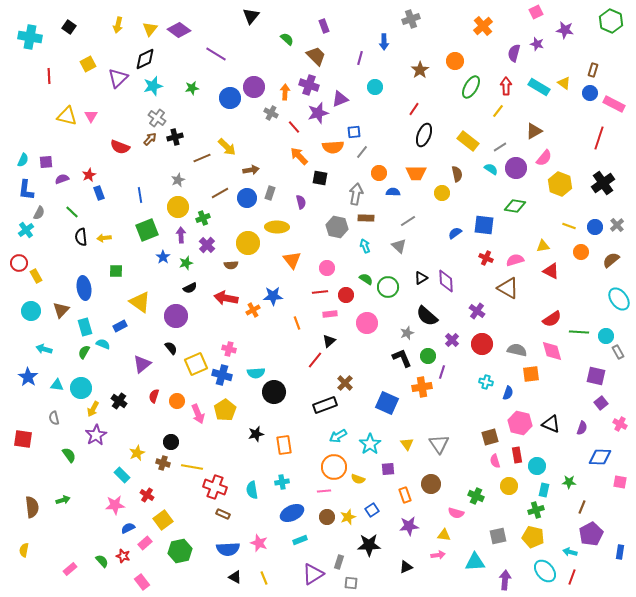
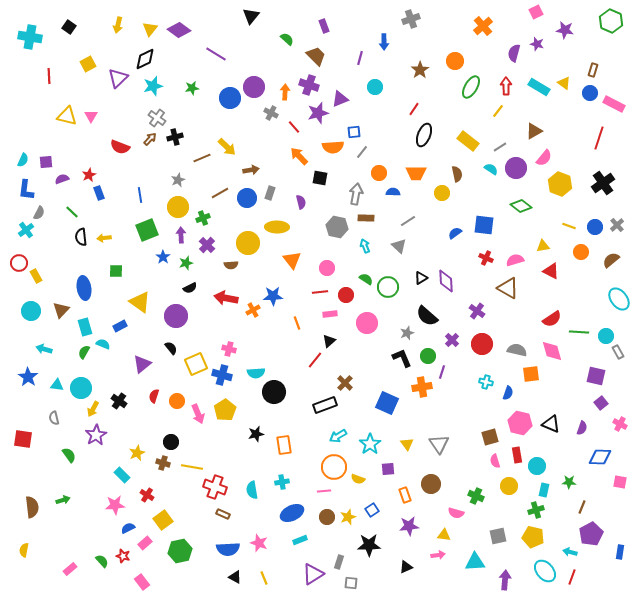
green diamond at (515, 206): moved 6 px right; rotated 30 degrees clockwise
